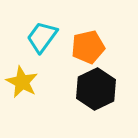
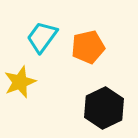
yellow star: moved 2 px left; rotated 24 degrees clockwise
black hexagon: moved 8 px right, 19 px down
